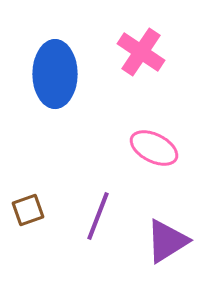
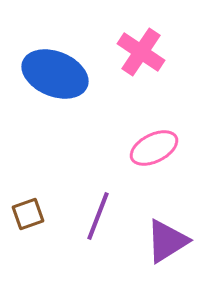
blue ellipse: rotated 68 degrees counterclockwise
pink ellipse: rotated 54 degrees counterclockwise
brown square: moved 4 px down
